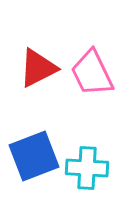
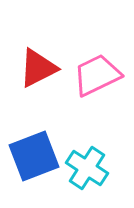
pink trapezoid: moved 5 px right, 2 px down; rotated 90 degrees clockwise
cyan cross: rotated 30 degrees clockwise
